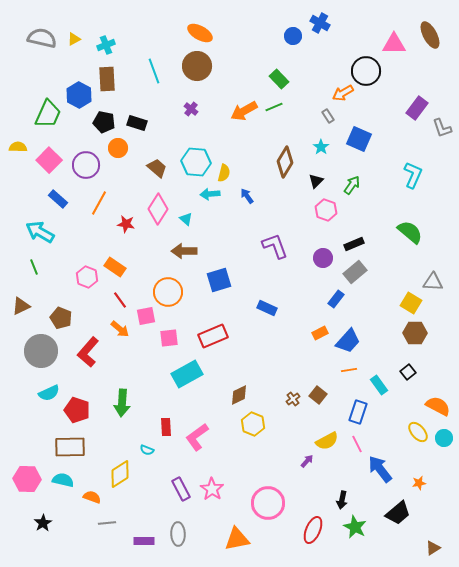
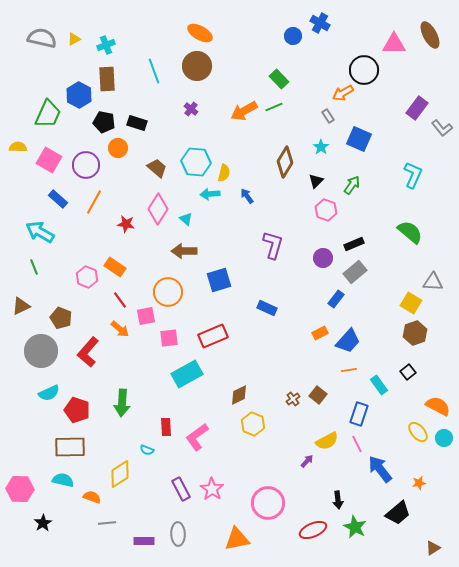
black circle at (366, 71): moved 2 px left, 1 px up
gray L-shape at (442, 128): rotated 20 degrees counterclockwise
pink square at (49, 160): rotated 15 degrees counterclockwise
orange line at (99, 203): moved 5 px left, 1 px up
purple L-shape at (275, 246): moved 2 px left, 1 px up; rotated 36 degrees clockwise
brown hexagon at (415, 333): rotated 20 degrees counterclockwise
blue rectangle at (358, 412): moved 1 px right, 2 px down
pink hexagon at (27, 479): moved 7 px left, 10 px down
black arrow at (342, 500): moved 4 px left; rotated 18 degrees counterclockwise
red ellipse at (313, 530): rotated 44 degrees clockwise
